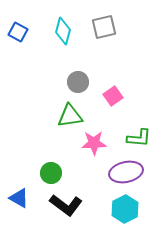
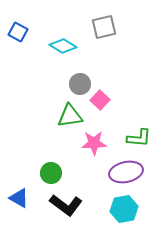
cyan diamond: moved 15 px down; rotated 72 degrees counterclockwise
gray circle: moved 2 px right, 2 px down
pink square: moved 13 px left, 4 px down; rotated 12 degrees counterclockwise
cyan hexagon: moved 1 px left; rotated 16 degrees clockwise
